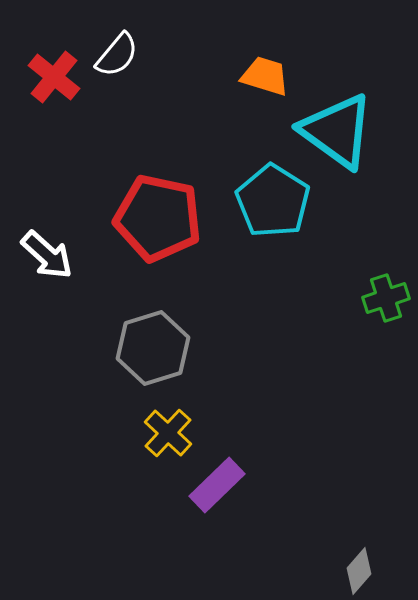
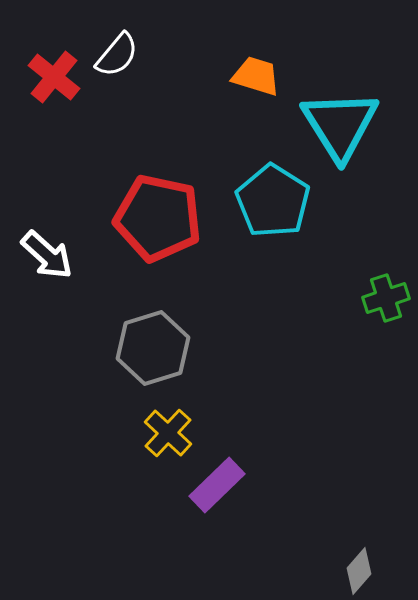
orange trapezoid: moved 9 px left
cyan triangle: moved 3 px right, 6 px up; rotated 22 degrees clockwise
